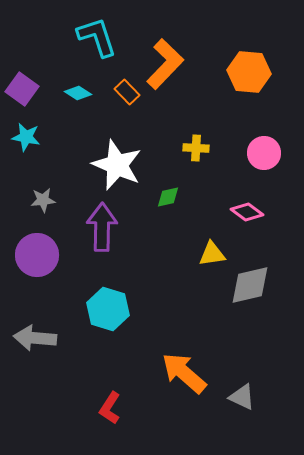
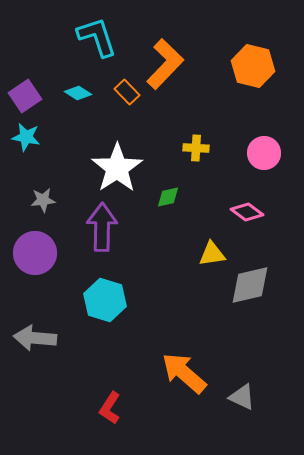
orange hexagon: moved 4 px right, 6 px up; rotated 9 degrees clockwise
purple square: moved 3 px right, 7 px down; rotated 20 degrees clockwise
white star: moved 3 px down; rotated 15 degrees clockwise
purple circle: moved 2 px left, 2 px up
cyan hexagon: moved 3 px left, 9 px up
